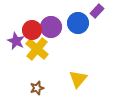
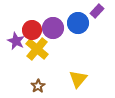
purple circle: moved 2 px right, 1 px down
brown star: moved 1 px right, 2 px up; rotated 16 degrees counterclockwise
